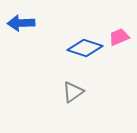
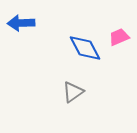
blue diamond: rotated 44 degrees clockwise
